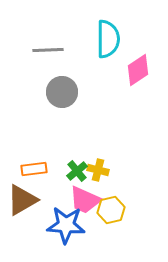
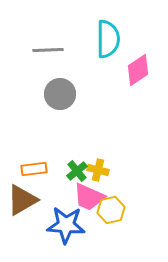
gray circle: moved 2 px left, 2 px down
pink trapezoid: moved 4 px right, 3 px up
